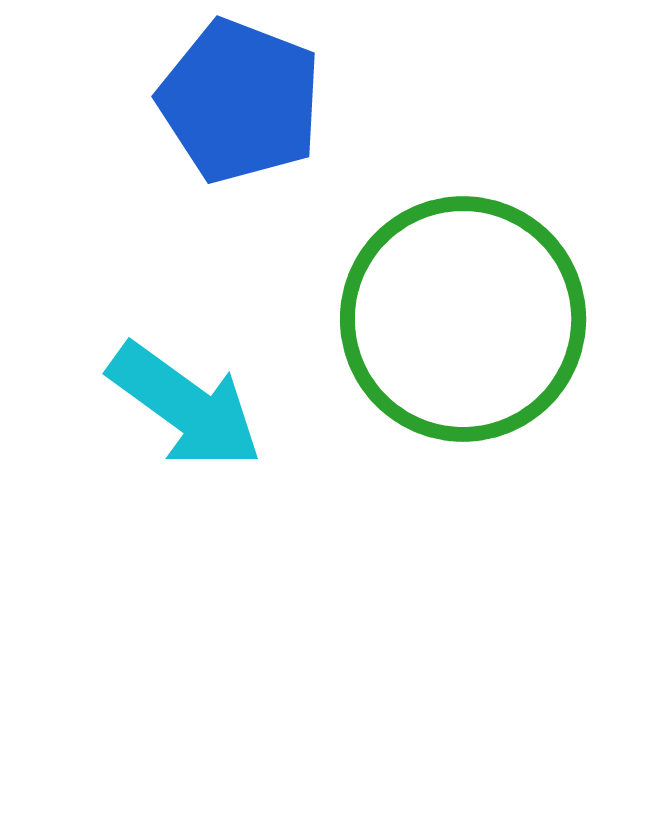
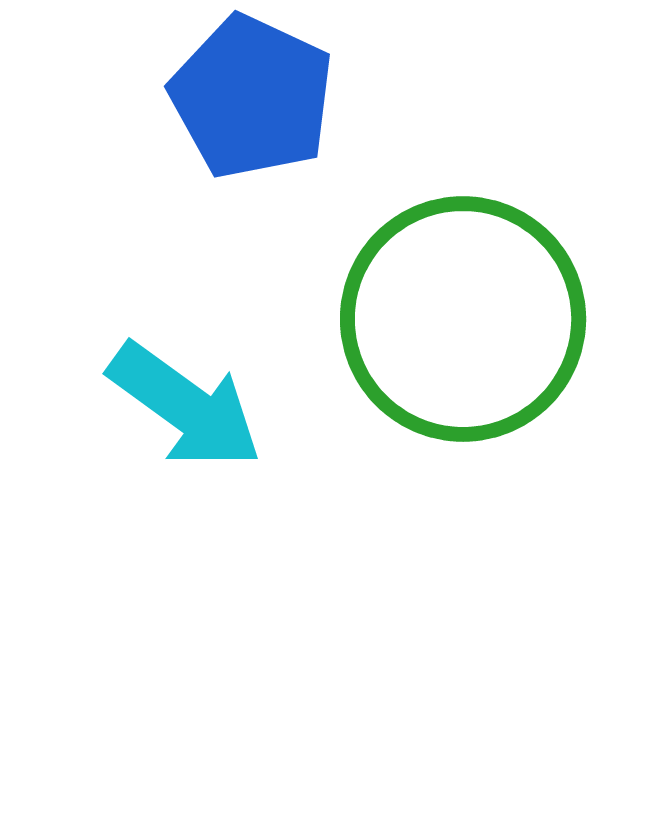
blue pentagon: moved 12 px right, 4 px up; rotated 4 degrees clockwise
